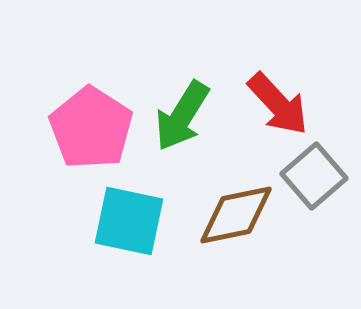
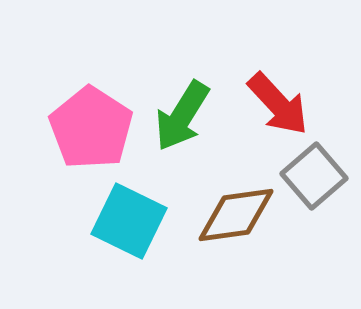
brown diamond: rotated 4 degrees clockwise
cyan square: rotated 14 degrees clockwise
